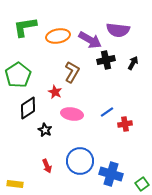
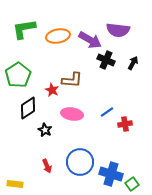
green L-shape: moved 1 px left, 2 px down
black cross: rotated 36 degrees clockwise
brown L-shape: moved 8 px down; rotated 65 degrees clockwise
red star: moved 3 px left, 2 px up
blue circle: moved 1 px down
green square: moved 10 px left
